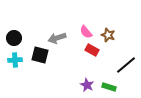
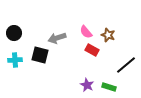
black circle: moved 5 px up
